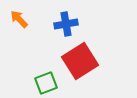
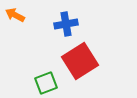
orange arrow: moved 4 px left, 4 px up; rotated 18 degrees counterclockwise
